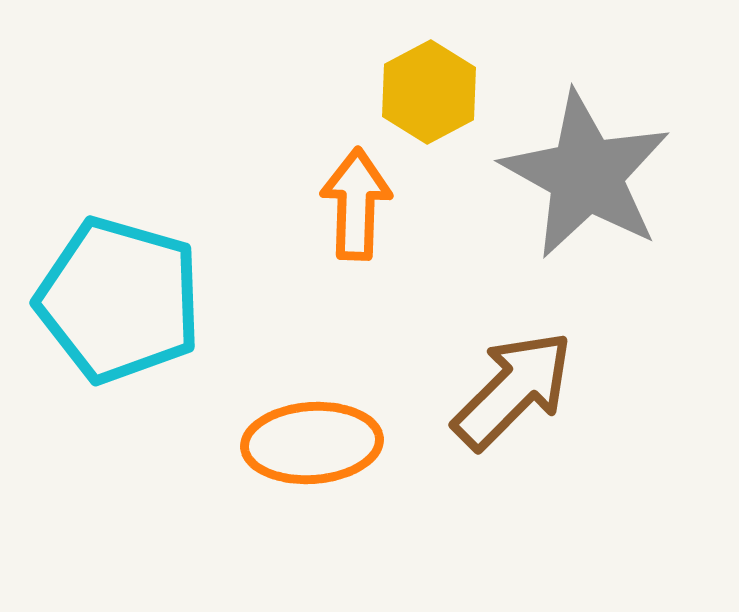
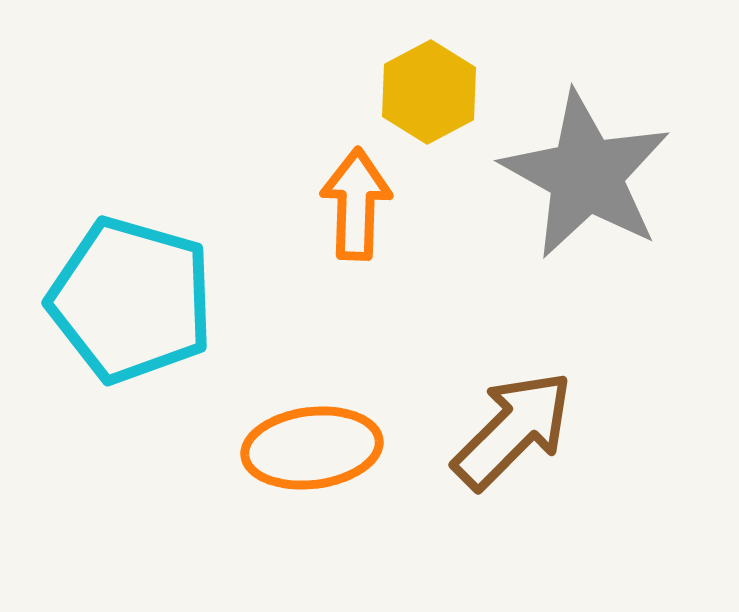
cyan pentagon: moved 12 px right
brown arrow: moved 40 px down
orange ellipse: moved 5 px down; rotated 3 degrees counterclockwise
